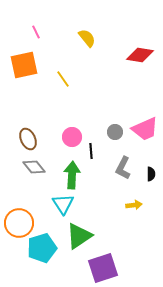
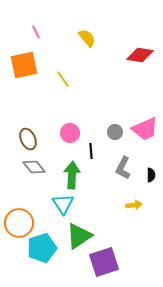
pink circle: moved 2 px left, 4 px up
black semicircle: moved 1 px down
purple square: moved 1 px right, 6 px up
